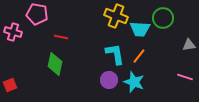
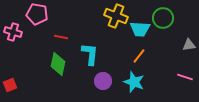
cyan L-shape: moved 25 px left; rotated 15 degrees clockwise
green diamond: moved 3 px right
purple circle: moved 6 px left, 1 px down
